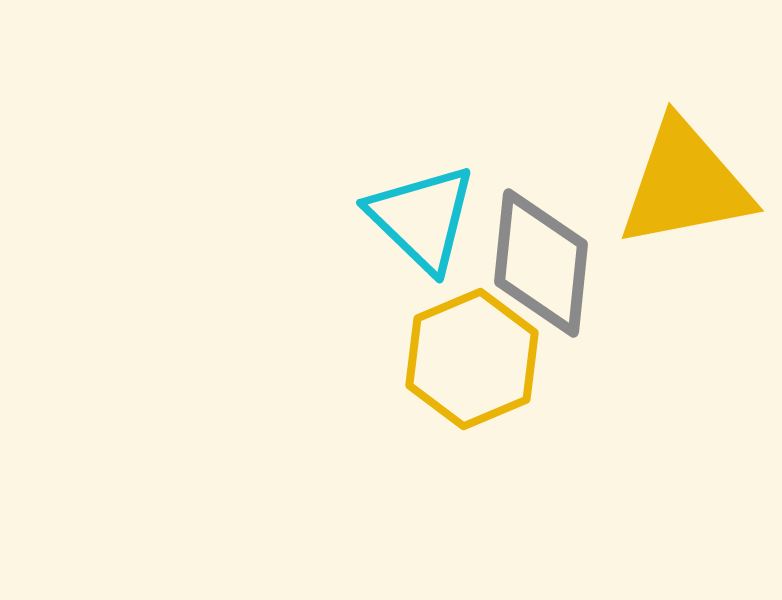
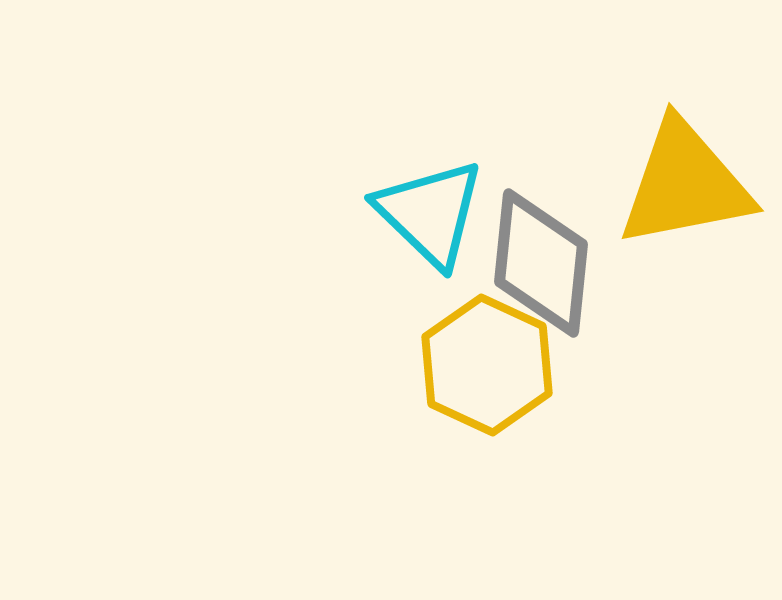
cyan triangle: moved 8 px right, 5 px up
yellow hexagon: moved 15 px right, 6 px down; rotated 12 degrees counterclockwise
